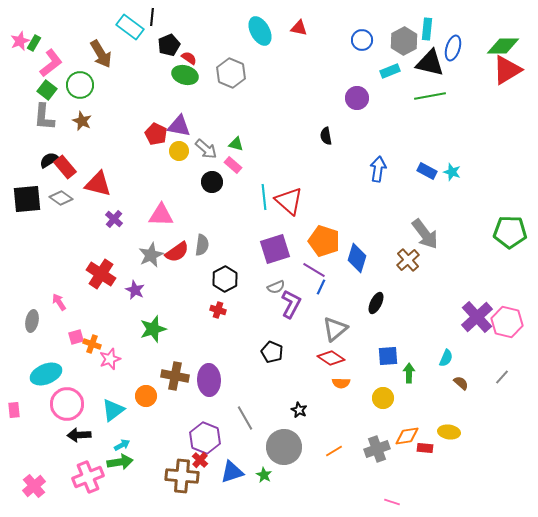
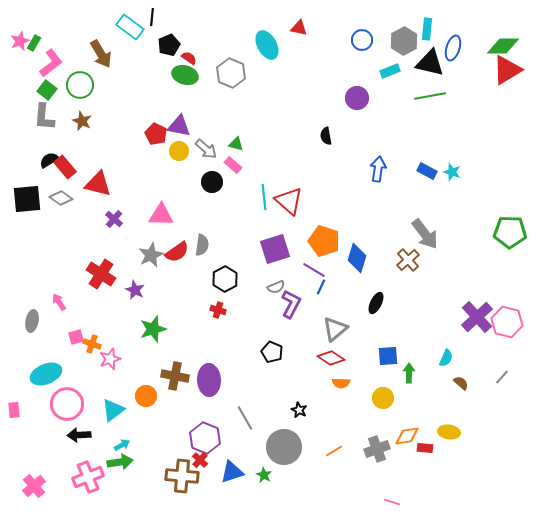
cyan ellipse at (260, 31): moved 7 px right, 14 px down
